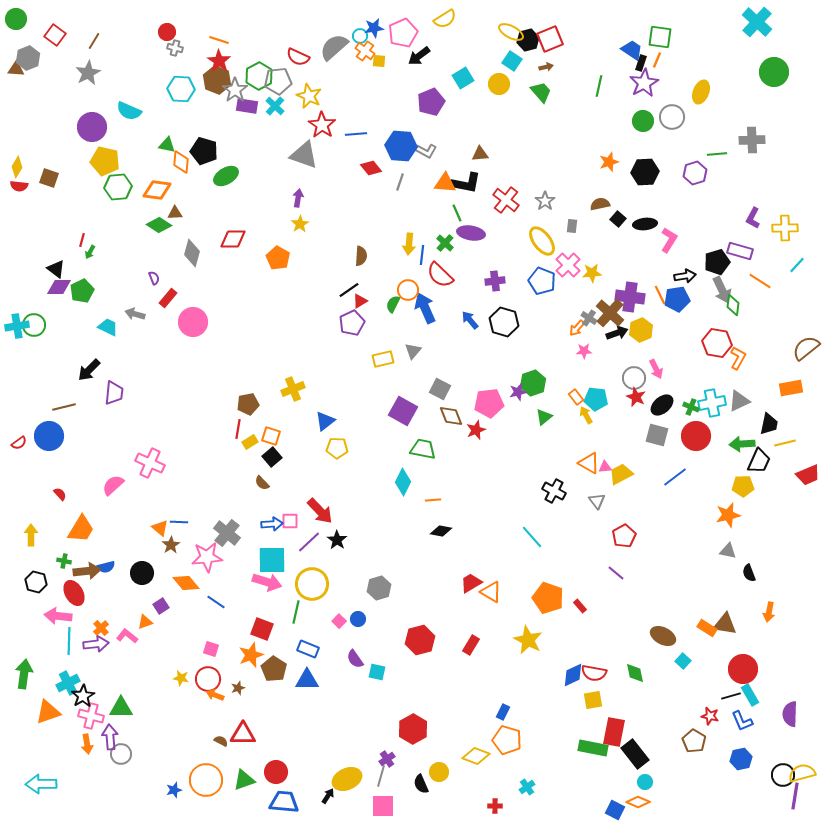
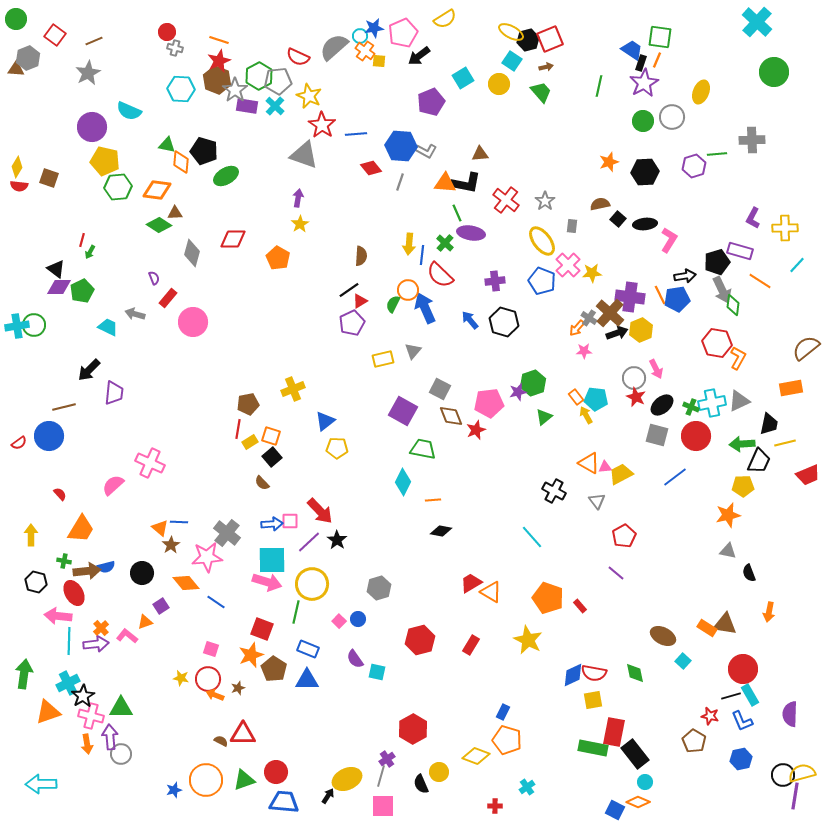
brown line at (94, 41): rotated 36 degrees clockwise
red star at (219, 61): rotated 15 degrees clockwise
purple hexagon at (695, 173): moved 1 px left, 7 px up
